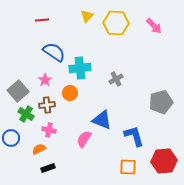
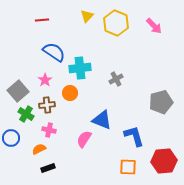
yellow hexagon: rotated 20 degrees clockwise
